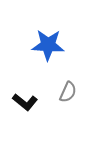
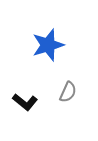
blue star: rotated 20 degrees counterclockwise
